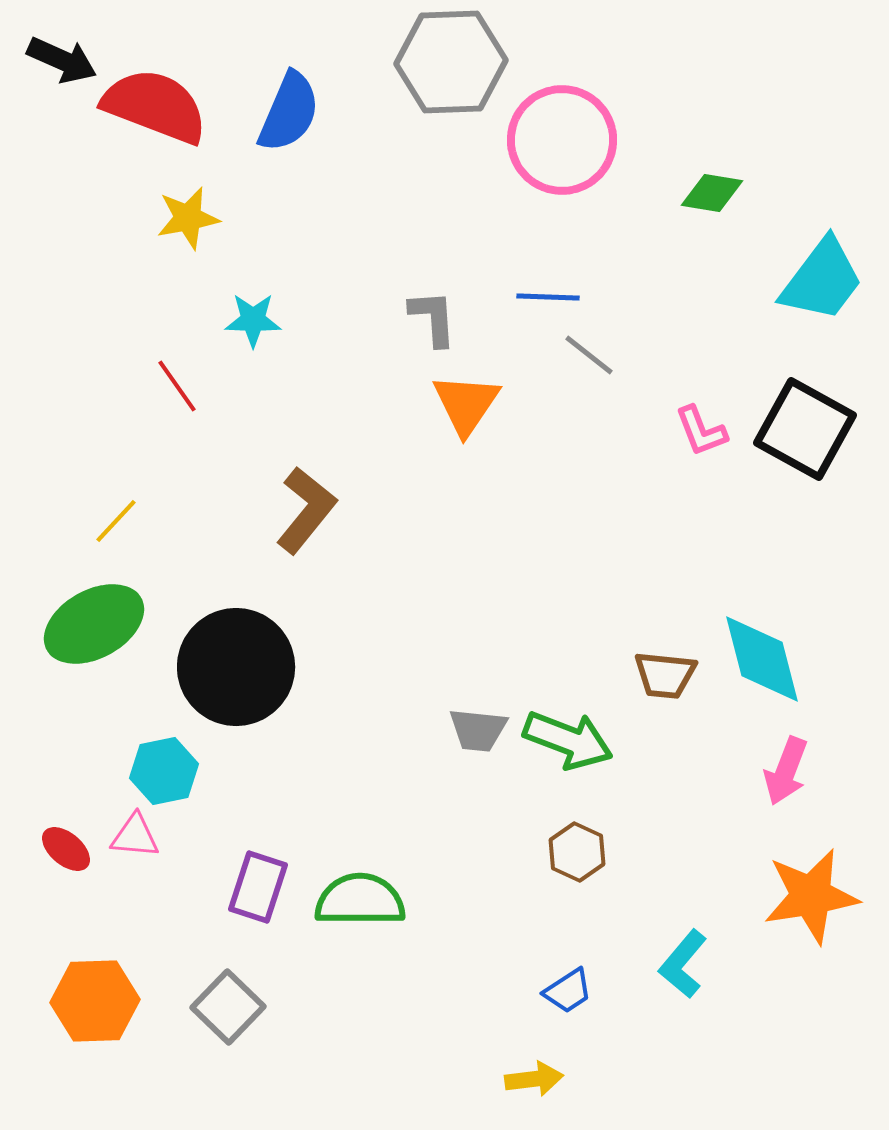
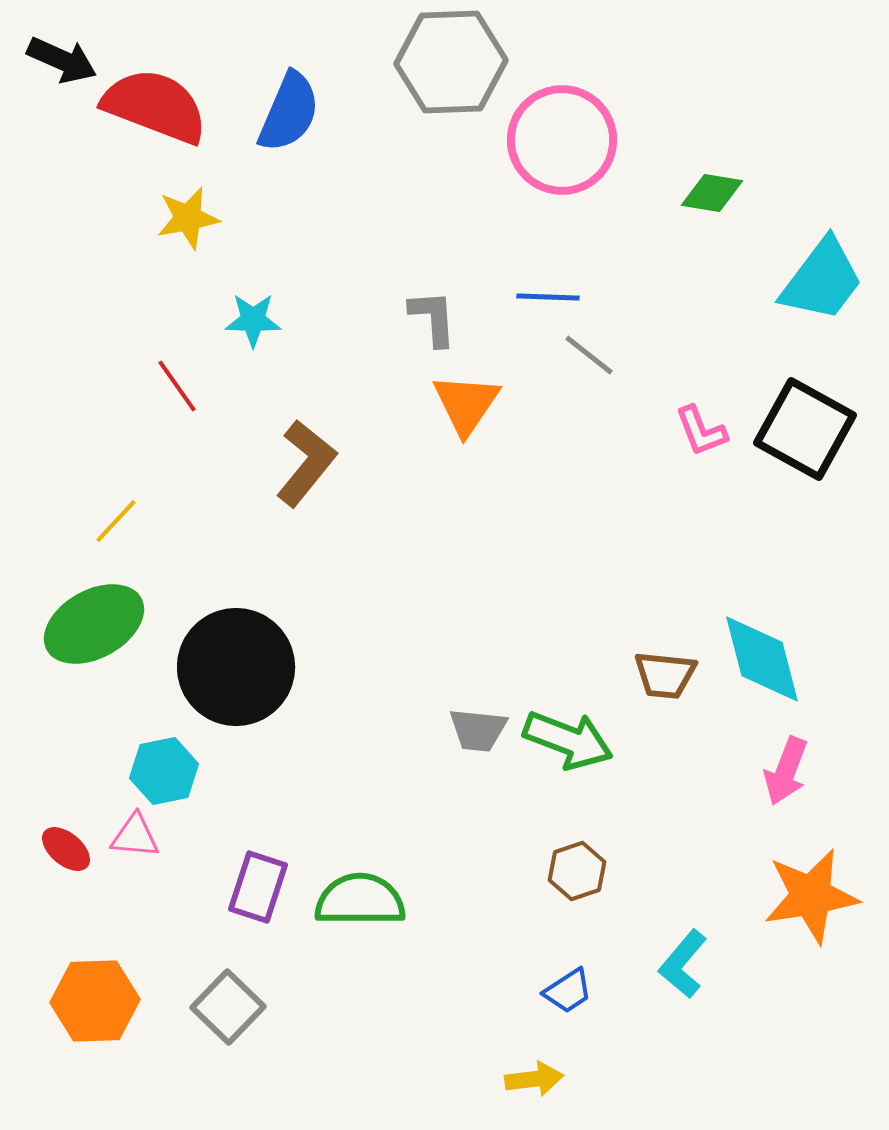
brown L-shape: moved 47 px up
brown hexagon: moved 19 px down; rotated 16 degrees clockwise
